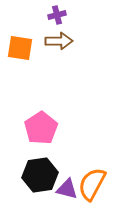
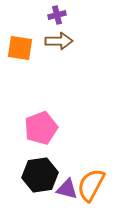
pink pentagon: rotated 12 degrees clockwise
orange semicircle: moved 1 px left, 1 px down
